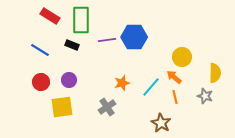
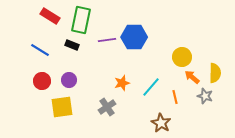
green rectangle: rotated 12 degrees clockwise
orange arrow: moved 18 px right
red circle: moved 1 px right, 1 px up
